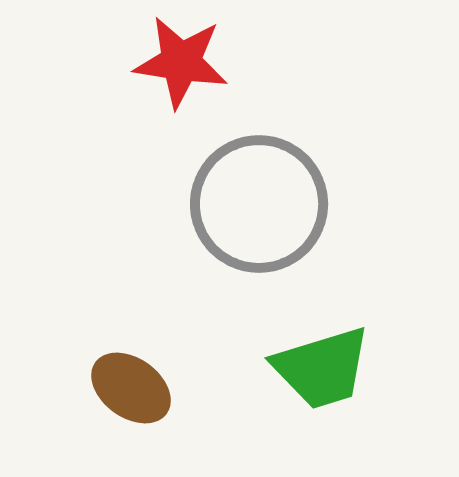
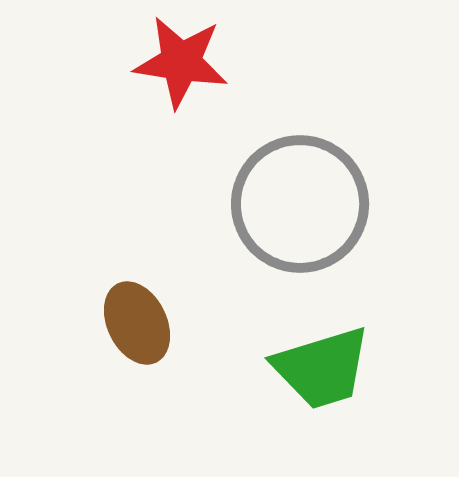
gray circle: moved 41 px right
brown ellipse: moved 6 px right, 65 px up; rotated 28 degrees clockwise
